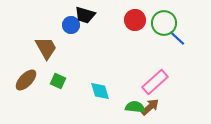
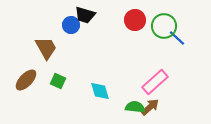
green circle: moved 3 px down
